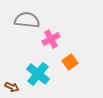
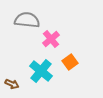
pink cross: rotated 12 degrees counterclockwise
cyan cross: moved 3 px right, 3 px up
brown arrow: moved 3 px up
